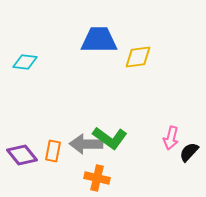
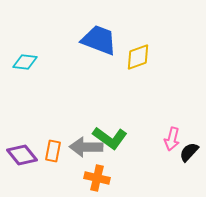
blue trapezoid: rotated 21 degrees clockwise
yellow diamond: rotated 12 degrees counterclockwise
pink arrow: moved 1 px right, 1 px down
gray arrow: moved 3 px down
